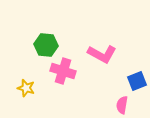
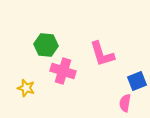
pink L-shape: rotated 44 degrees clockwise
pink semicircle: moved 3 px right, 2 px up
